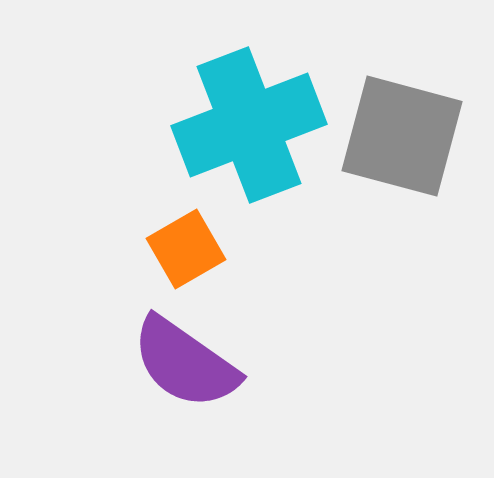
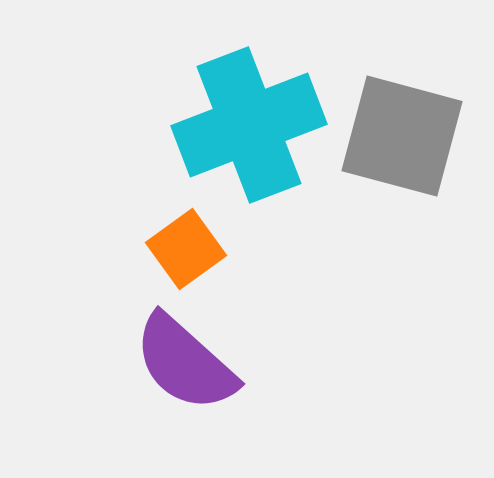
orange square: rotated 6 degrees counterclockwise
purple semicircle: rotated 7 degrees clockwise
